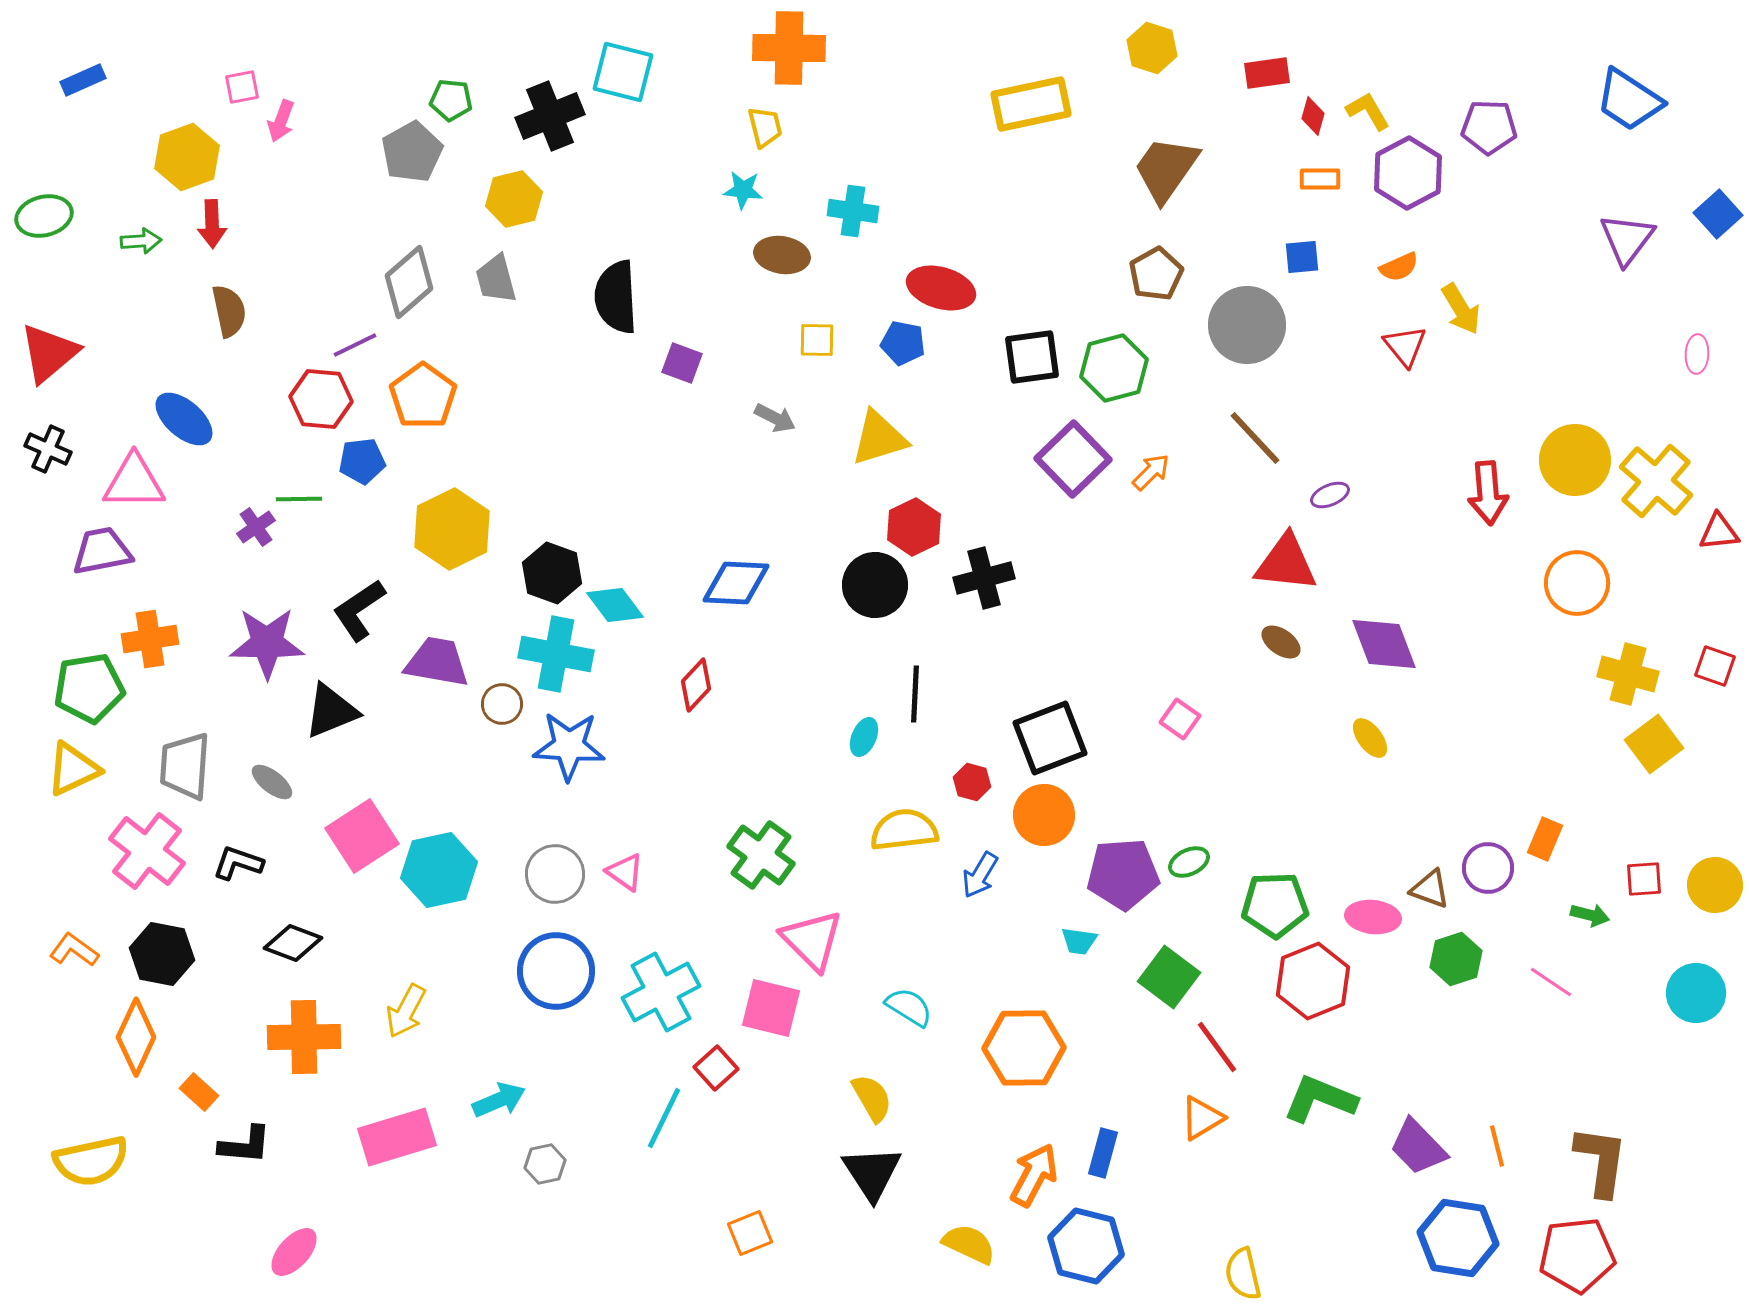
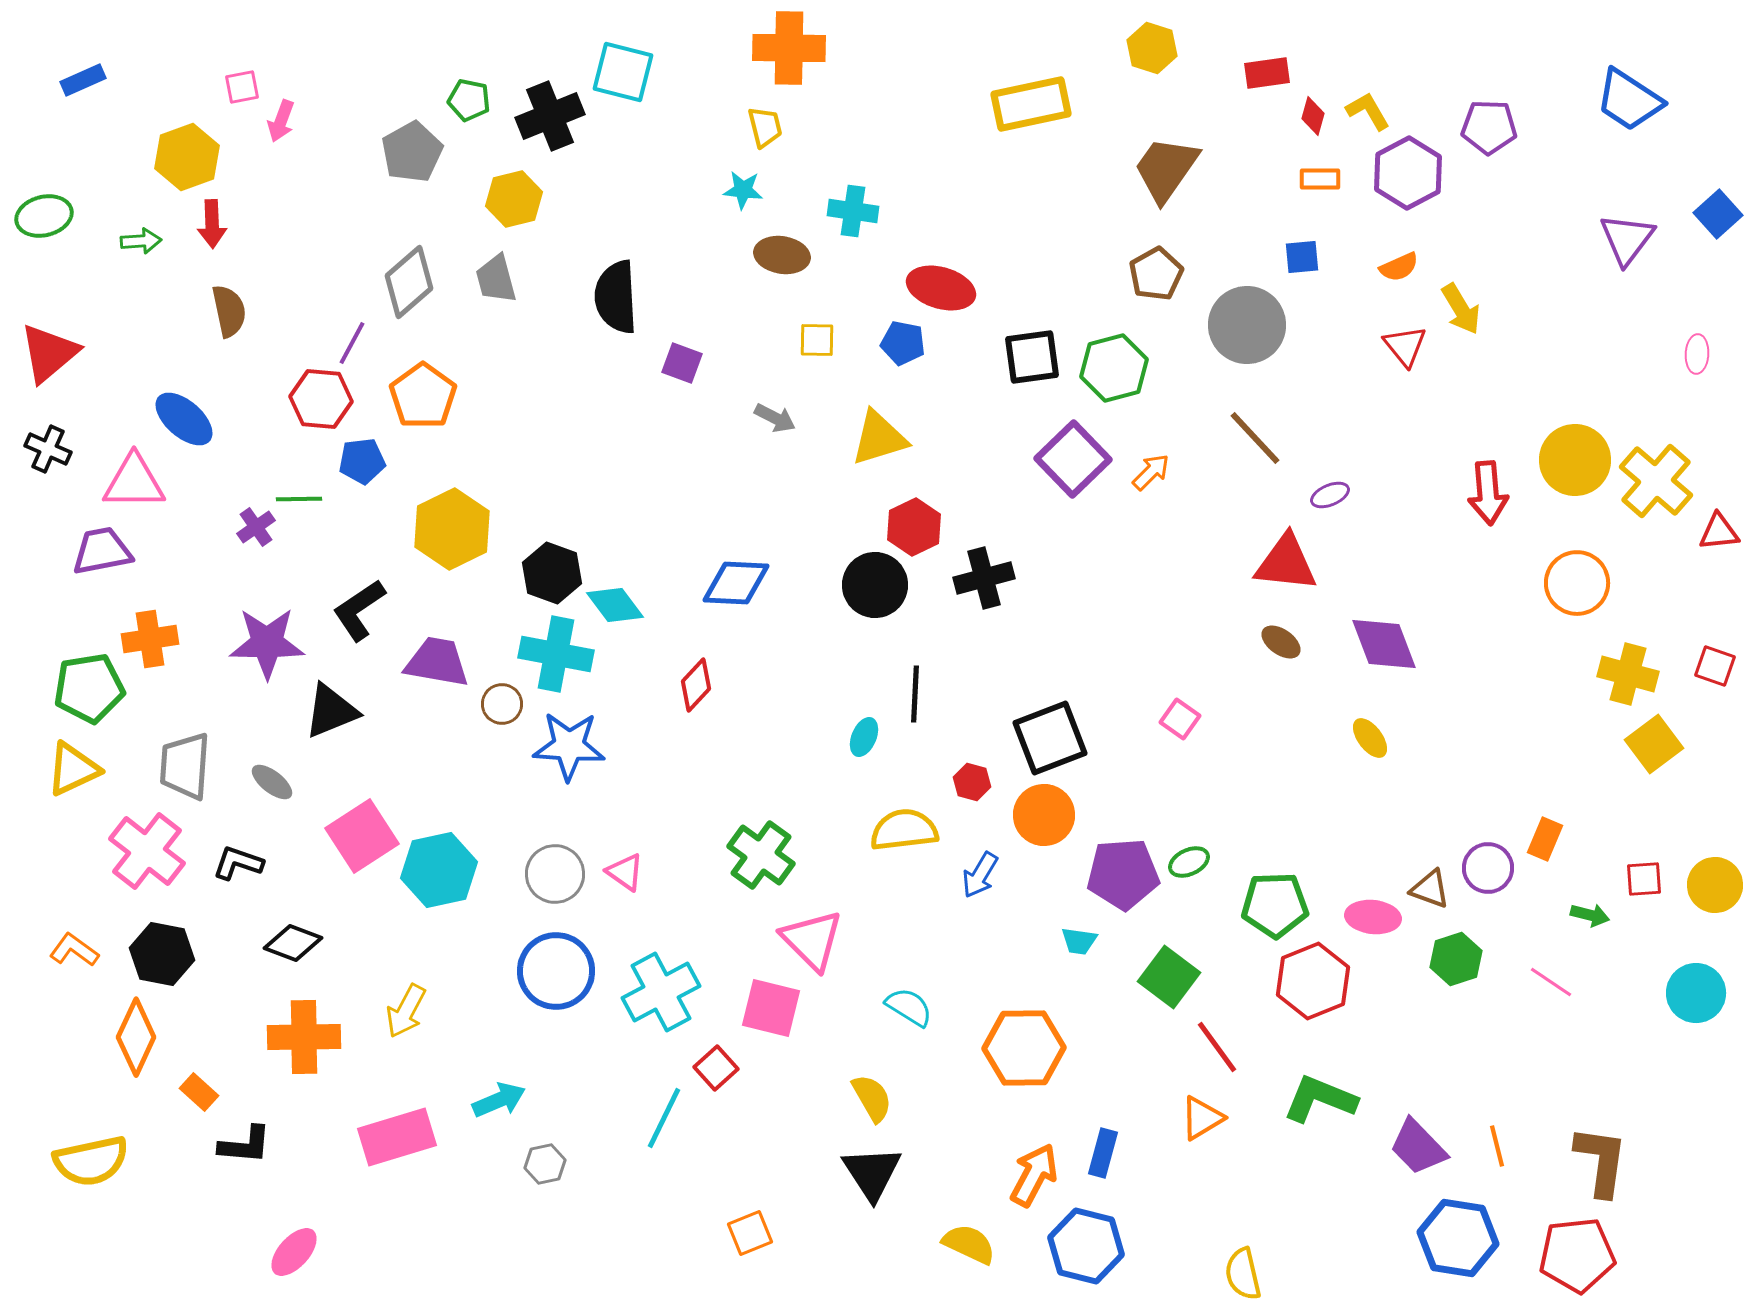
green pentagon at (451, 100): moved 18 px right; rotated 6 degrees clockwise
purple line at (355, 345): moved 3 px left, 2 px up; rotated 36 degrees counterclockwise
